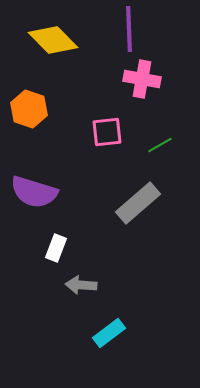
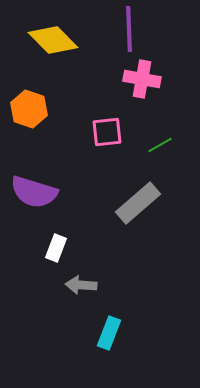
cyan rectangle: rotated 32 degrees counterclockwise
